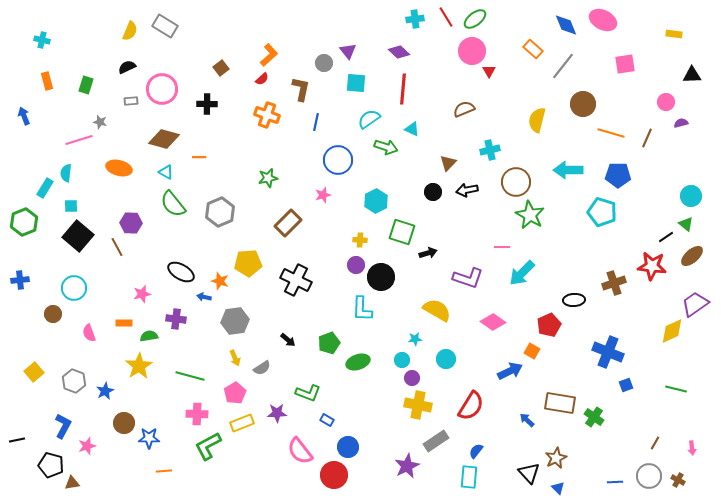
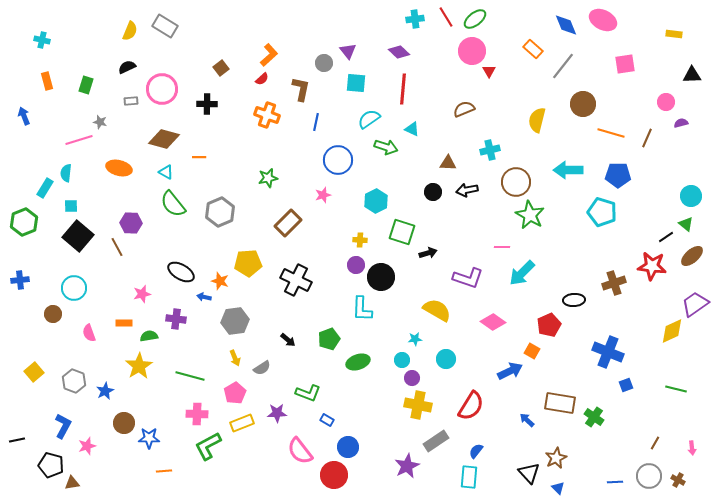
brown triangle at (448, 163): rotated 48 degrees clockwise
green pentagon at (329, 343): moved 4 px up
